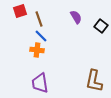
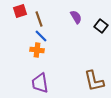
brown L-shape: rotated 25 degrees counterclockwise
